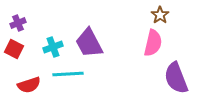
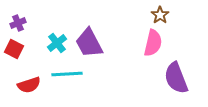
cyan cross: moved 4 px right, 4 px up; rotated 18 degrees counterclockwise
cyan line: moved 1 px left
